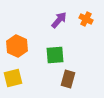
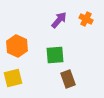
brown rectangle: rotated 36 degrees counterclockwise
